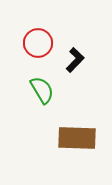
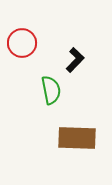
red circle: moved 16 px left
green semicircle: moved 9 px right; rotated 20 degrees clockwise
